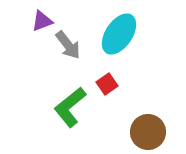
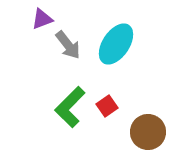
purple triangle: moved 2 px up
cyan ellipse: moved 3 px left, 10 px down
red square: moved 22 px down
green L-shape: rotated 6 degrees counterclockwise
